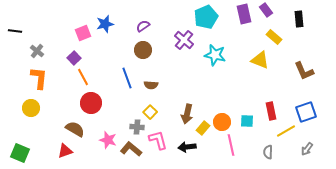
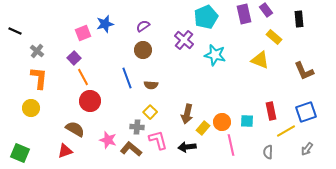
black line at (15, 31): rotated 16 degrees clockwise
red circle at (91, 103): moved 1 px left, 2 px up
